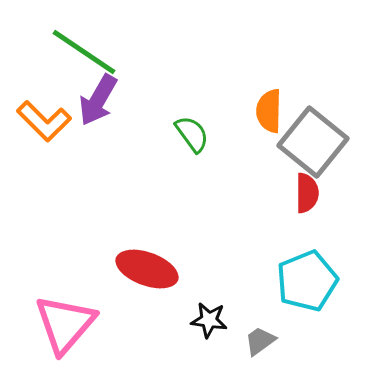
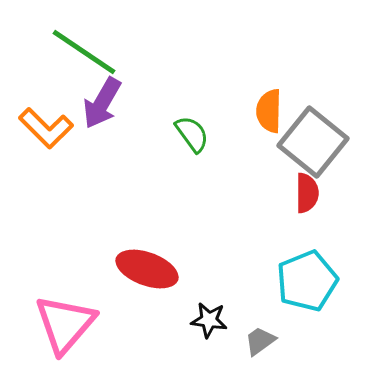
purple arrow: moved 4 px right, 3 px down
orange L-shape: moved 2 px right, 7 px down
